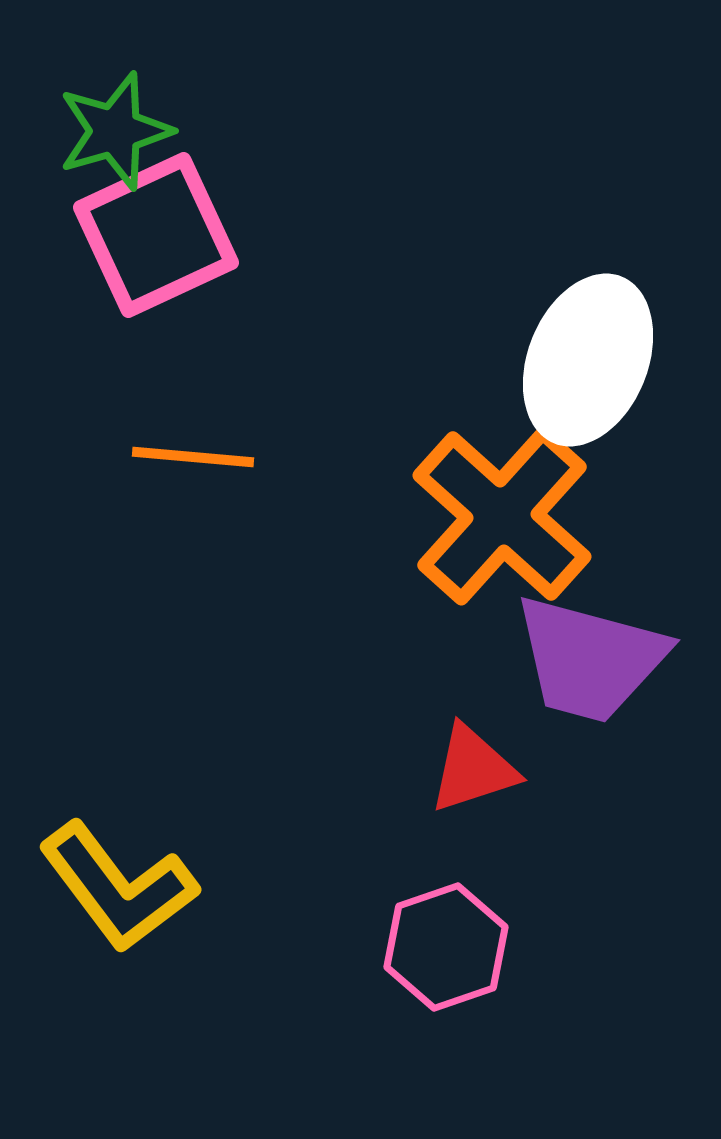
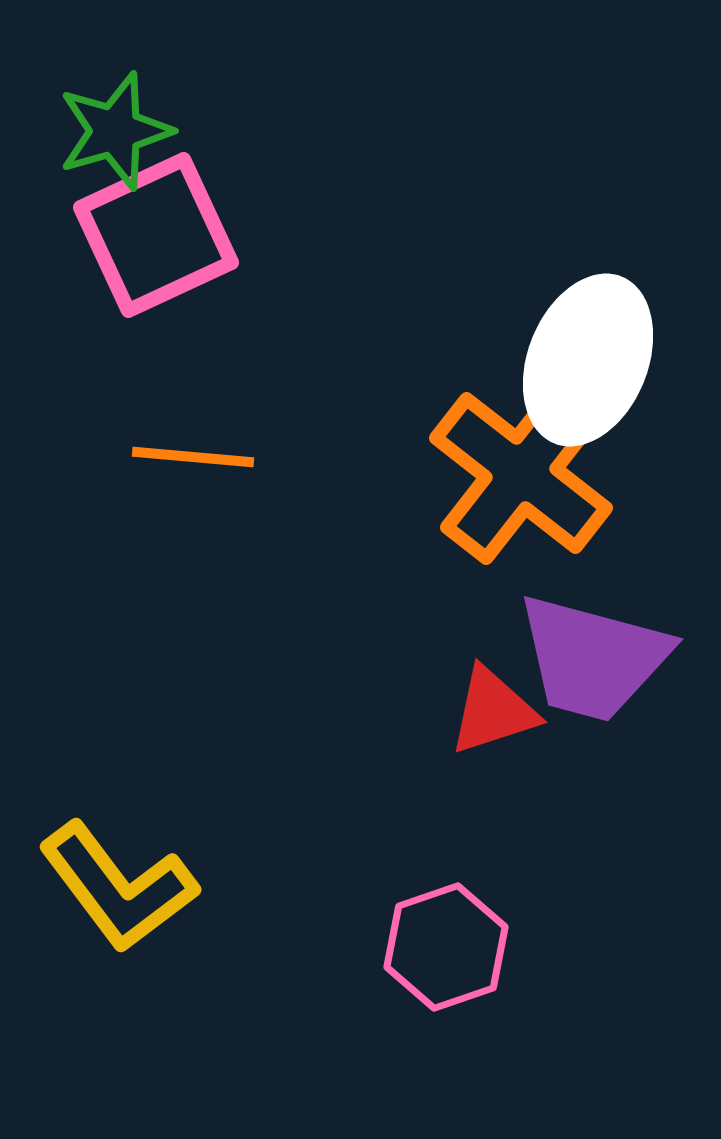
orange cross: moved 19 px right, 43 px up; rotated 4 degrees counterclockwise
purple trapezoid: moved 3 px right, 1 px up
red triangle: moved 20 px right, 58 px up
